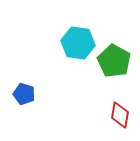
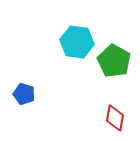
cyan hexagon: moved 1 px left, 1 px up
red diamond: moved 5 px left, 3 px down
